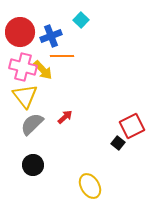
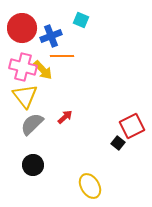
cyan square: rotated 21 degrees counterclockwise
red circle: moved 2 px right, 4 px up
